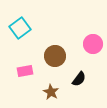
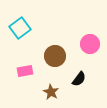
pink circle: moved 3 px left
